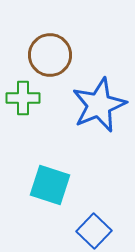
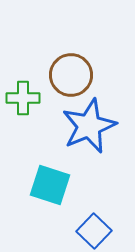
brown circle: moved 21 px right, 20 px down
blue star: moved 10 px left, 21 px down
